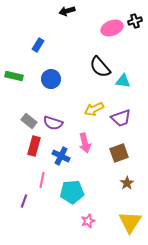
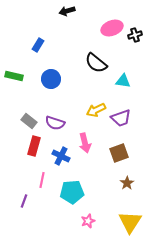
black cross: moved 14 px down
black semicircle: moved 4 px left, 4 px up; rotated 10 degrees counterclockwise
yellow arrow: moved 2 px right, 1 px down
purple semicircle: moved 2 px right
